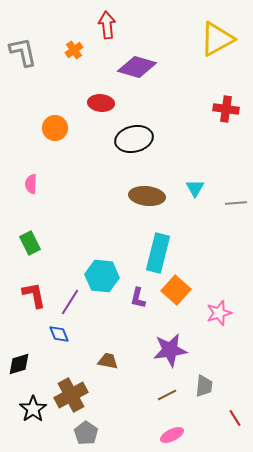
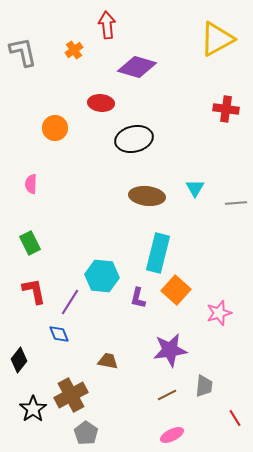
red L-shape: moved 4 px up
black diamond: moved 4 px up; rotated 35 degrees counterclockwise
